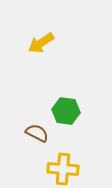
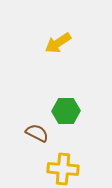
yellow arrow: moved 17 px right
green hexagon: rotated 8 degrees counterclockwise
